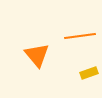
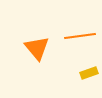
orange triangle: moved 7 px up
